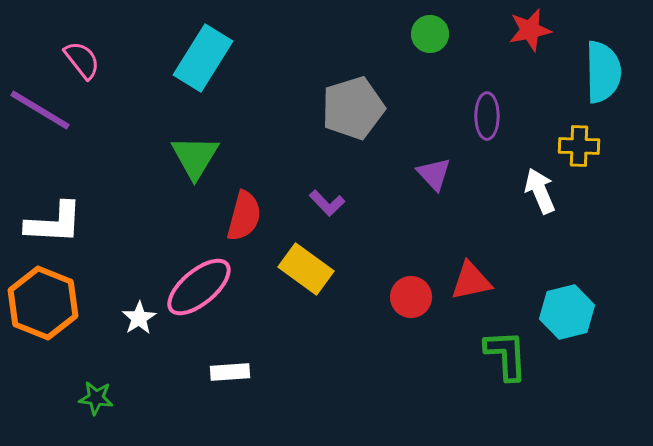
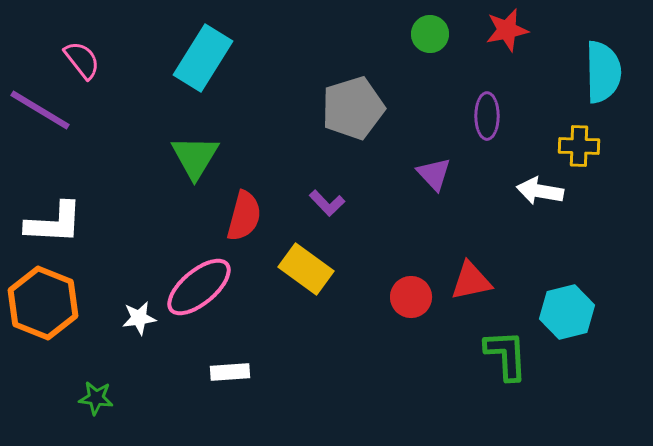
red star: moved 23 px left
white arrow: rotated 57 degrees counterclockwise
white star: rotated 24 degrees clockwise
